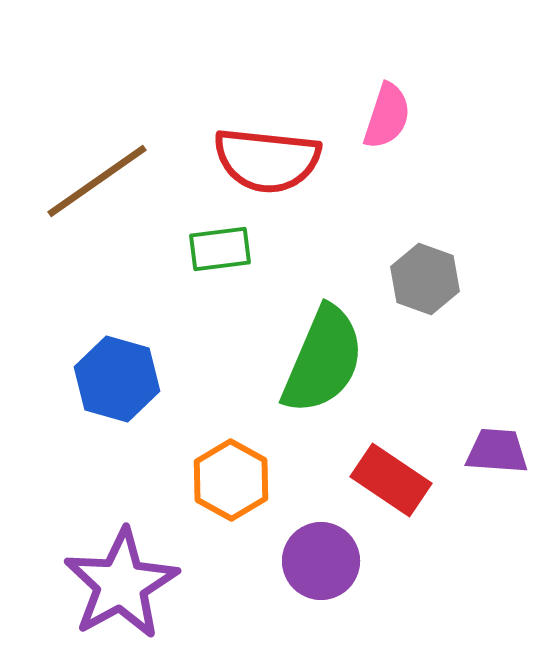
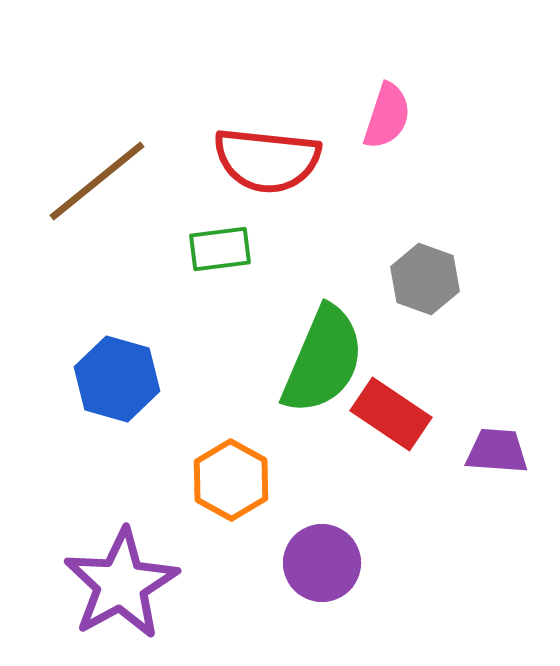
brown line: rotated 4 degrees counterclockwise
red rectangle: moved 66 px up
purple circle: moved 1 px right, 2 px down
